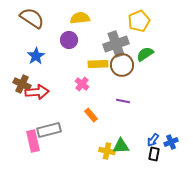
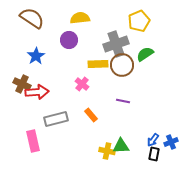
gray rectangle: moved 7 px right, 11 px up
